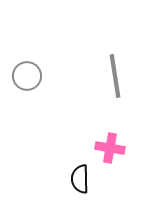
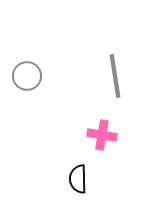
pink cross: moved 8 px left, 13 px up
black semicircle: moved 2 px left
